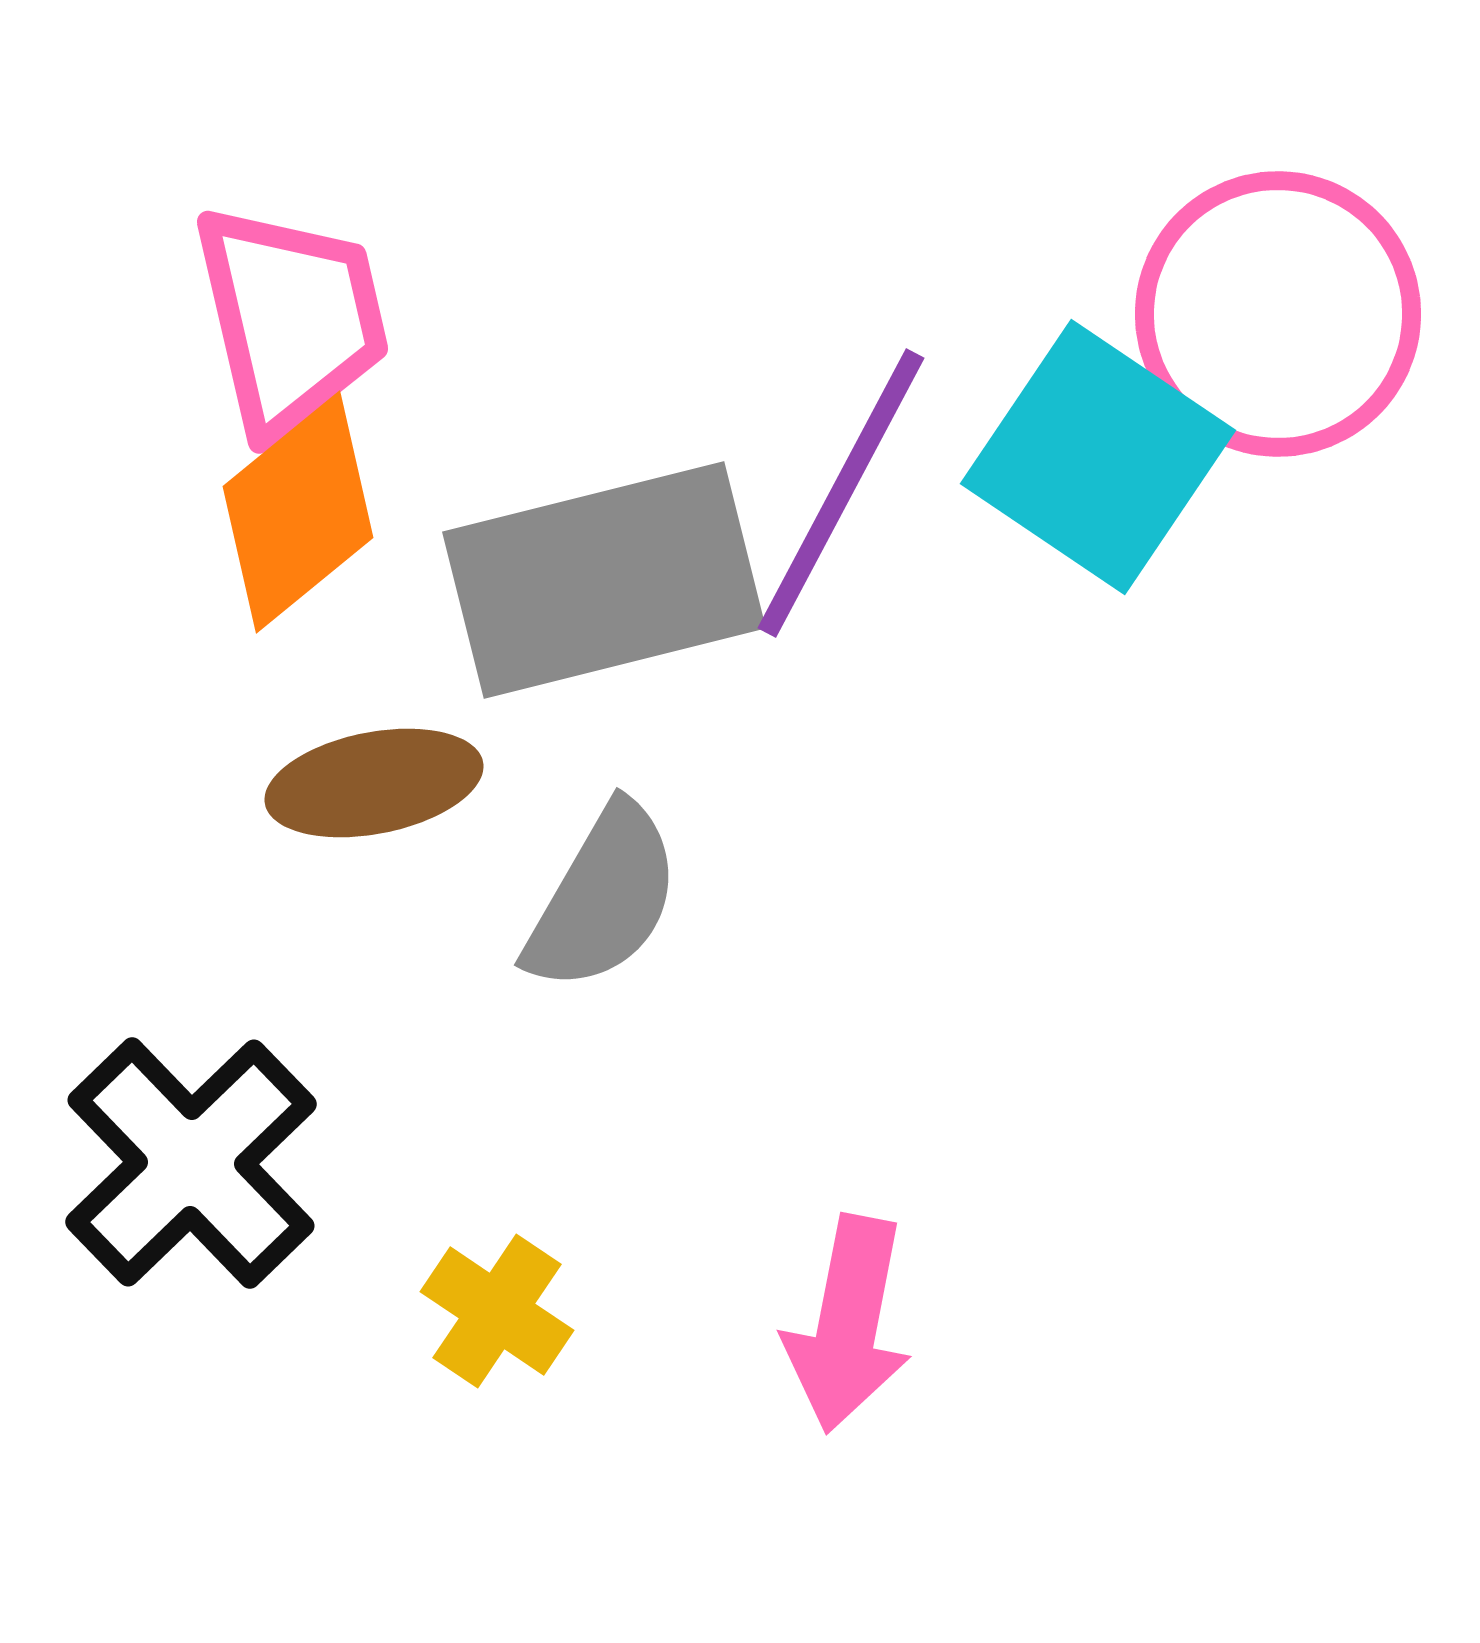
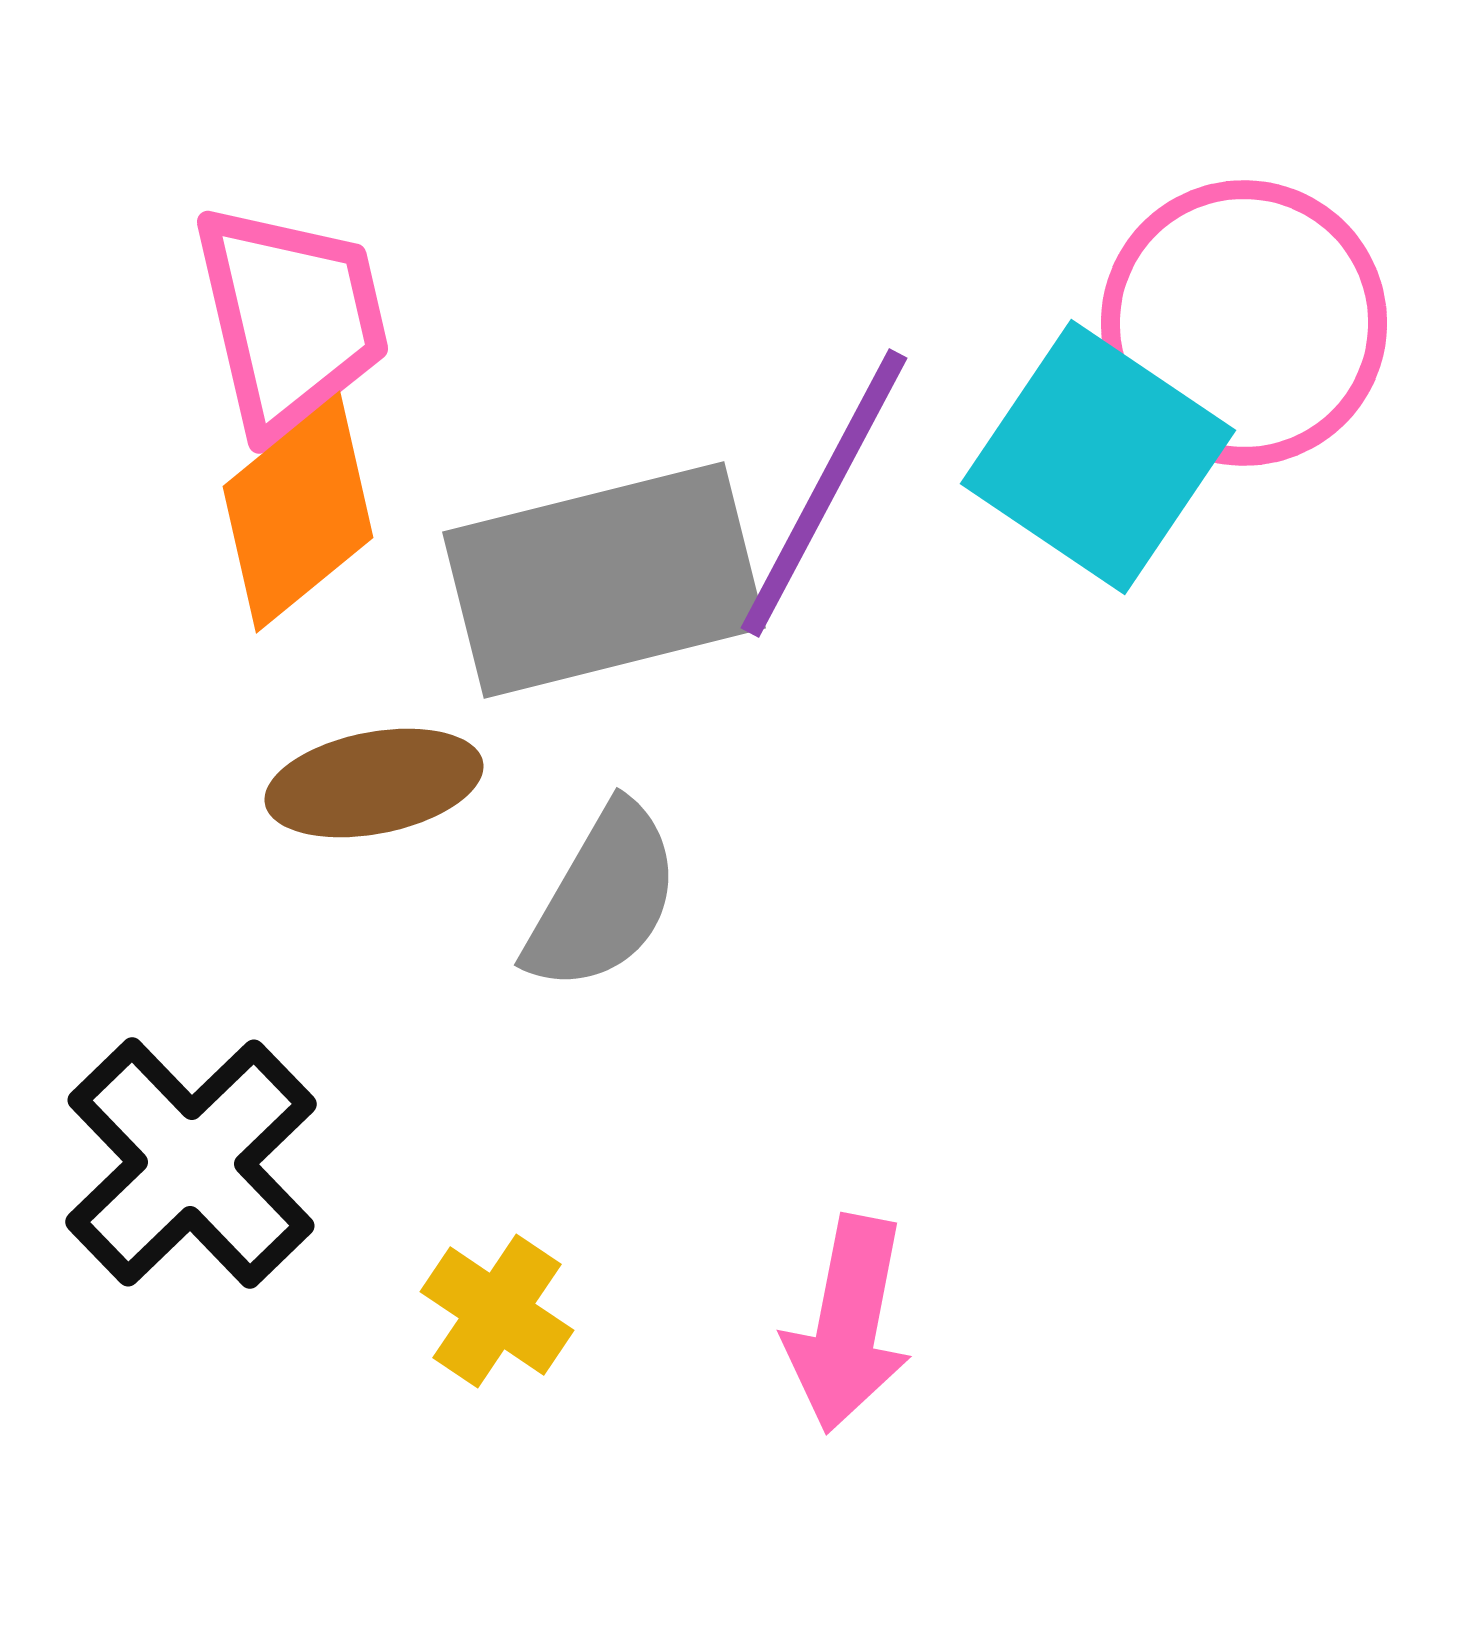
pink circle: moved 34 px left, 9 px down
purple line: moved 17 px left
